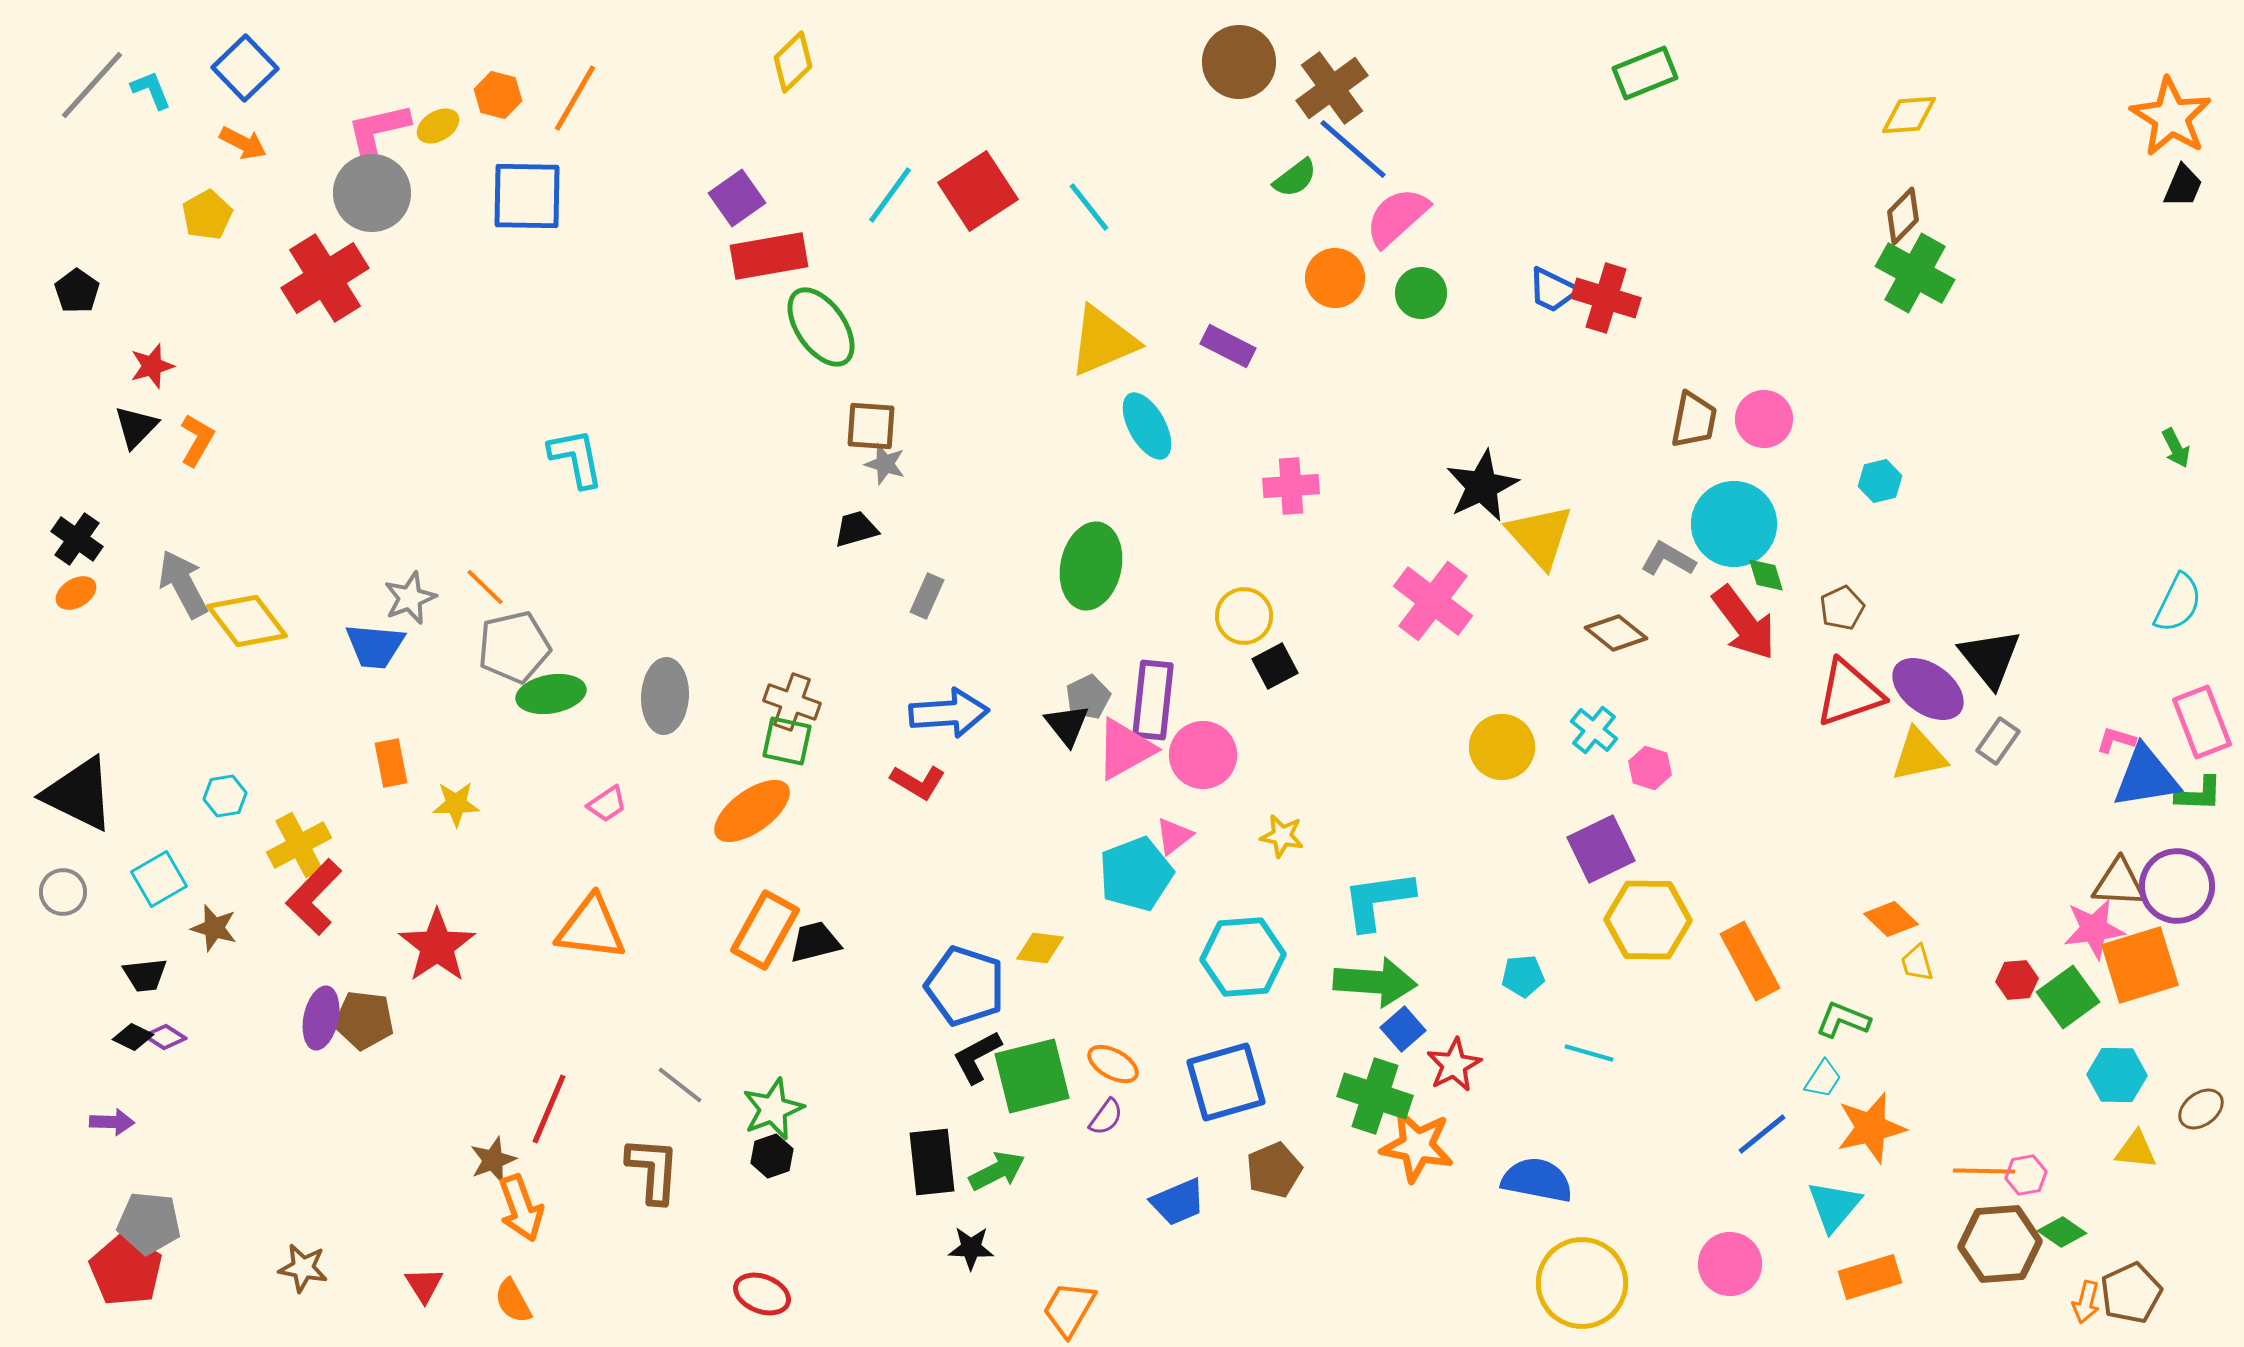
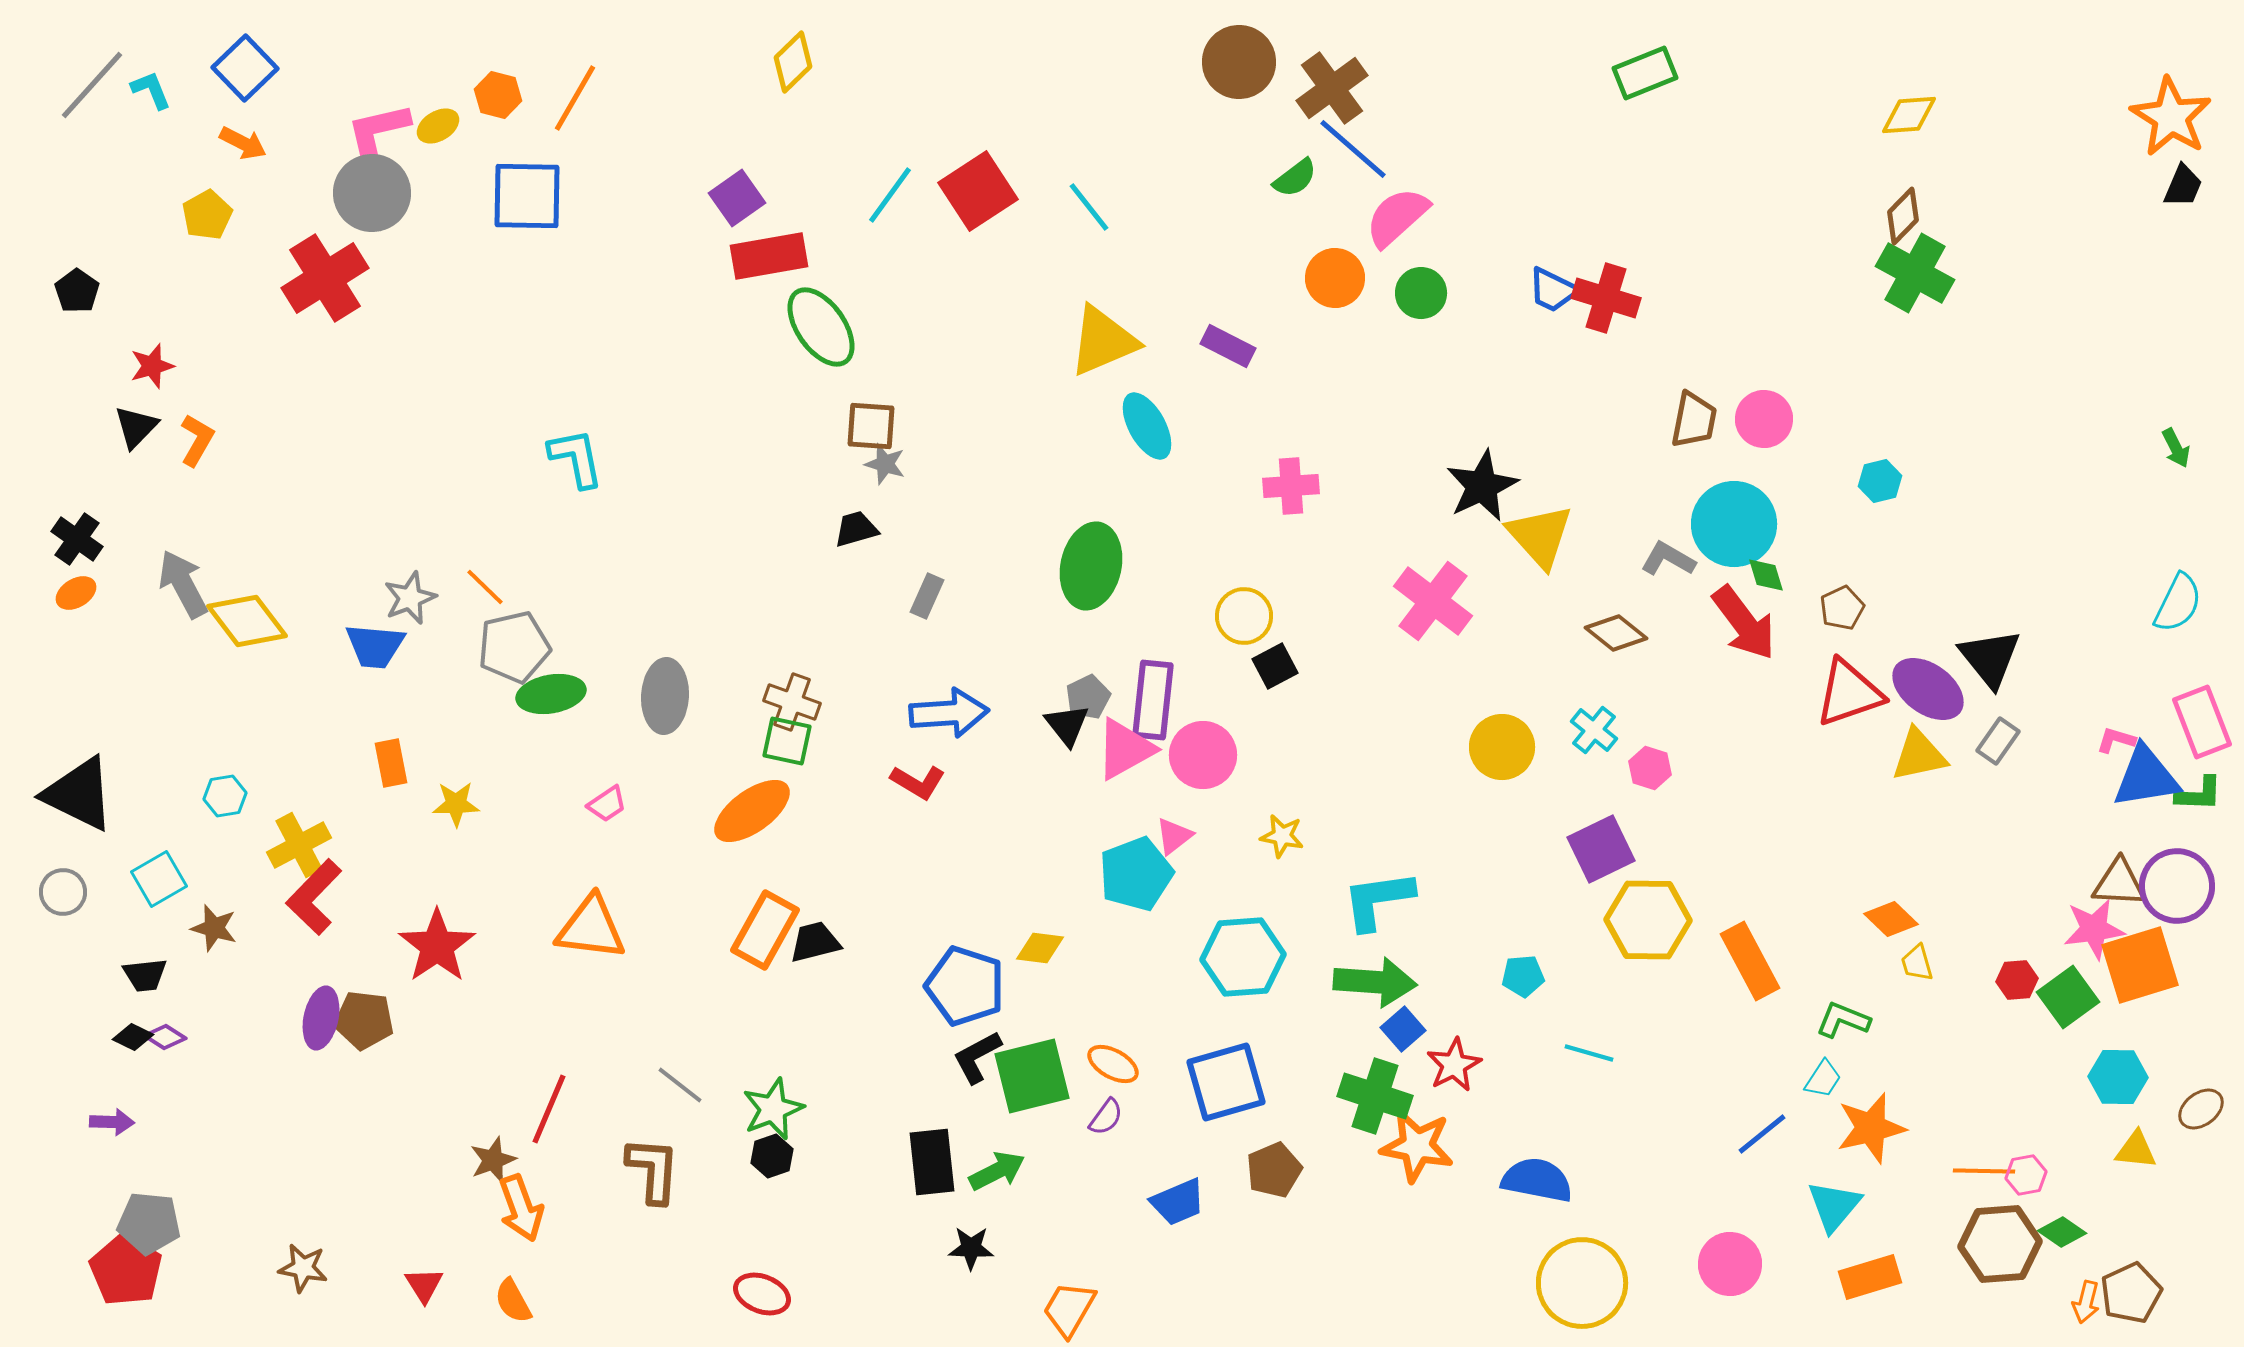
cyan hexagon at (2117, 1075): moved 1 px right, 2 px down
